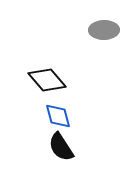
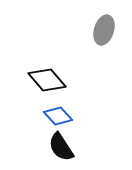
gray ellipse: rotated 72 degrees counterclockwise
blue diamond: rotated 28 degrees counterclockwise
